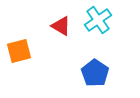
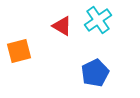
red triangle: moved 1 px right
blue pentagon: rotated 12 degrees clockwise
